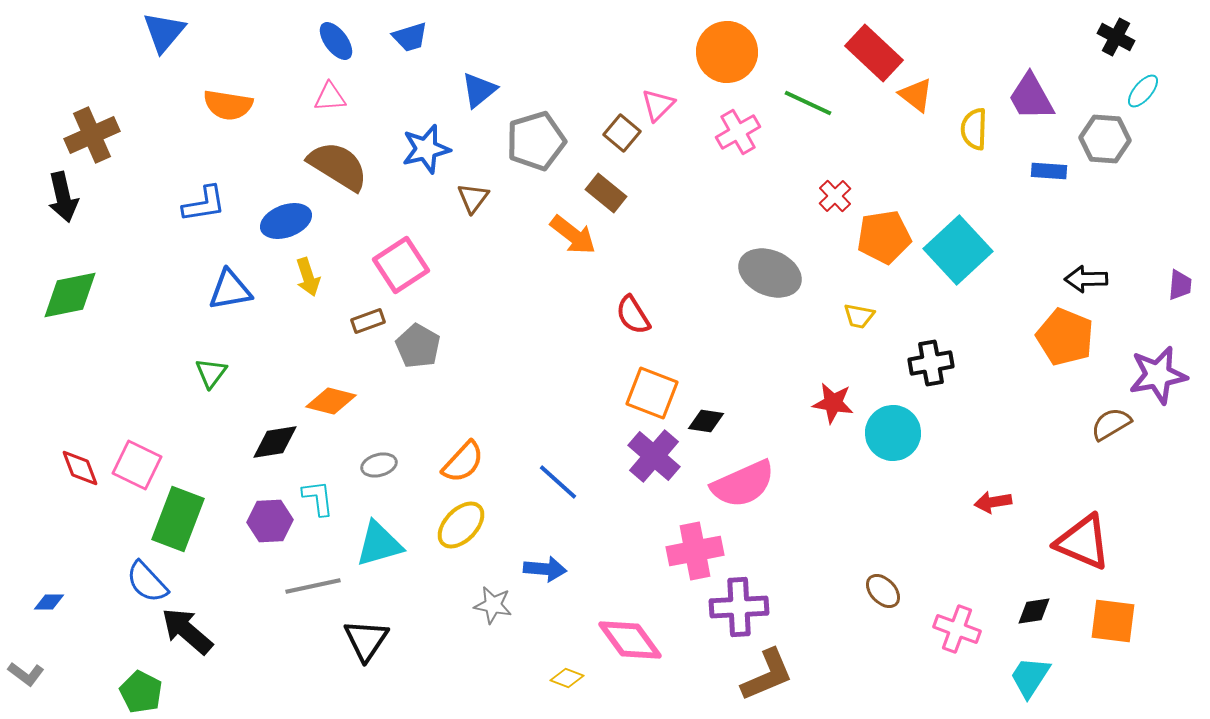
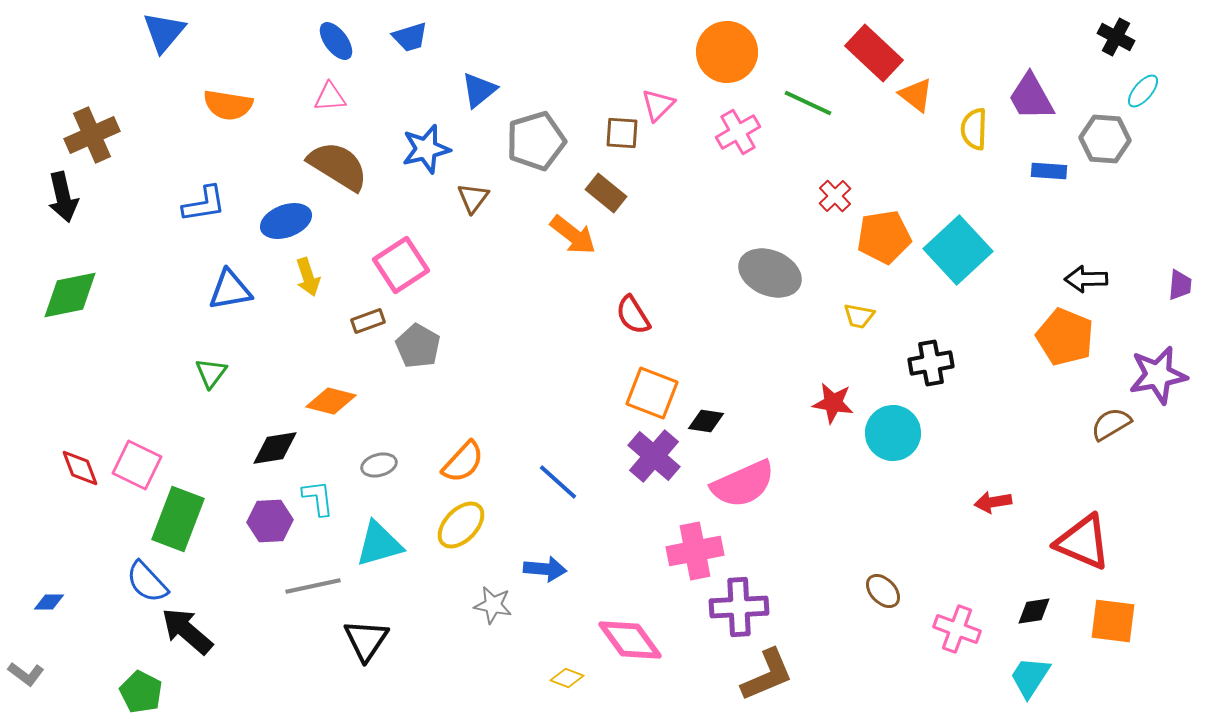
brown square at (622, 133): rotated 36 degrees counterclockwise
black diamond at (275, 442): moved 6 px down
